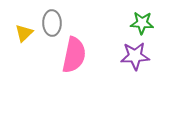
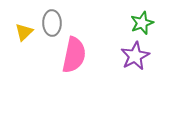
green star: rotated 25 degrees counterclockwise
yellow triangle: moved 1 px up
purple star: rotated 24 degrees counterclockwise
